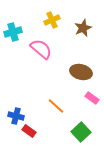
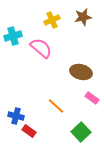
brown star: moved 11 px up; rotated 12 degrees clockwise
cyan cross: moved 4 px down
pink semicircle: moved 1 px up
